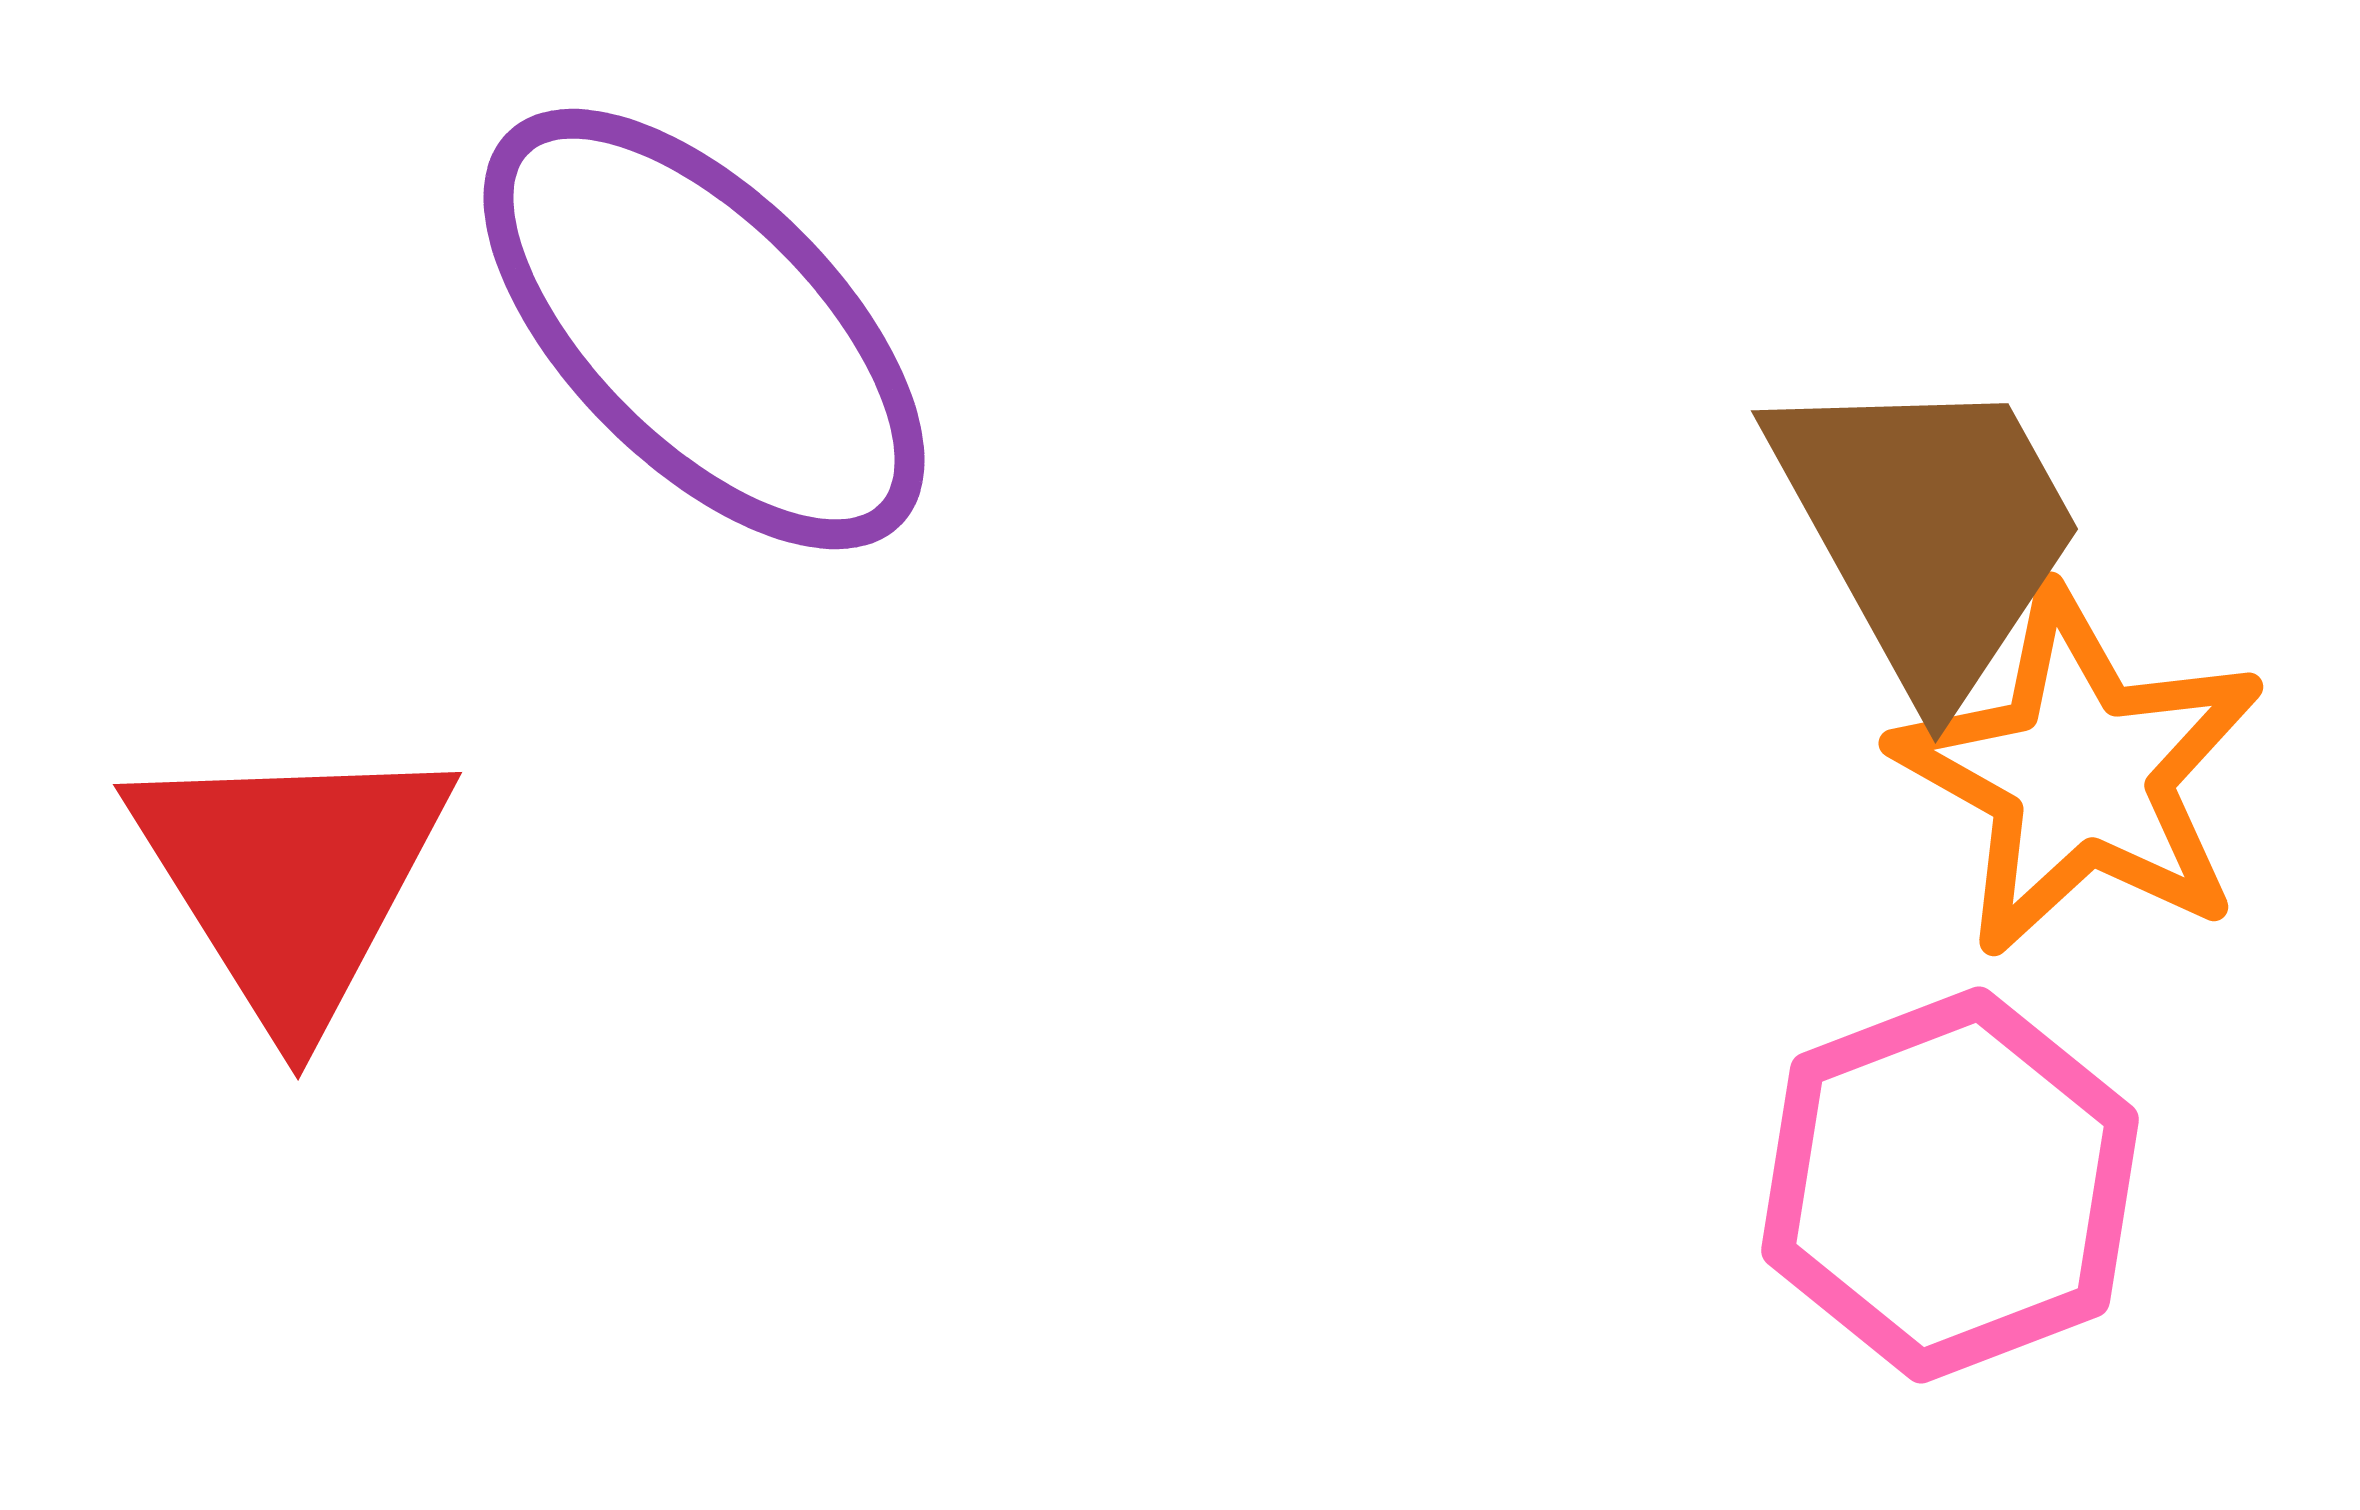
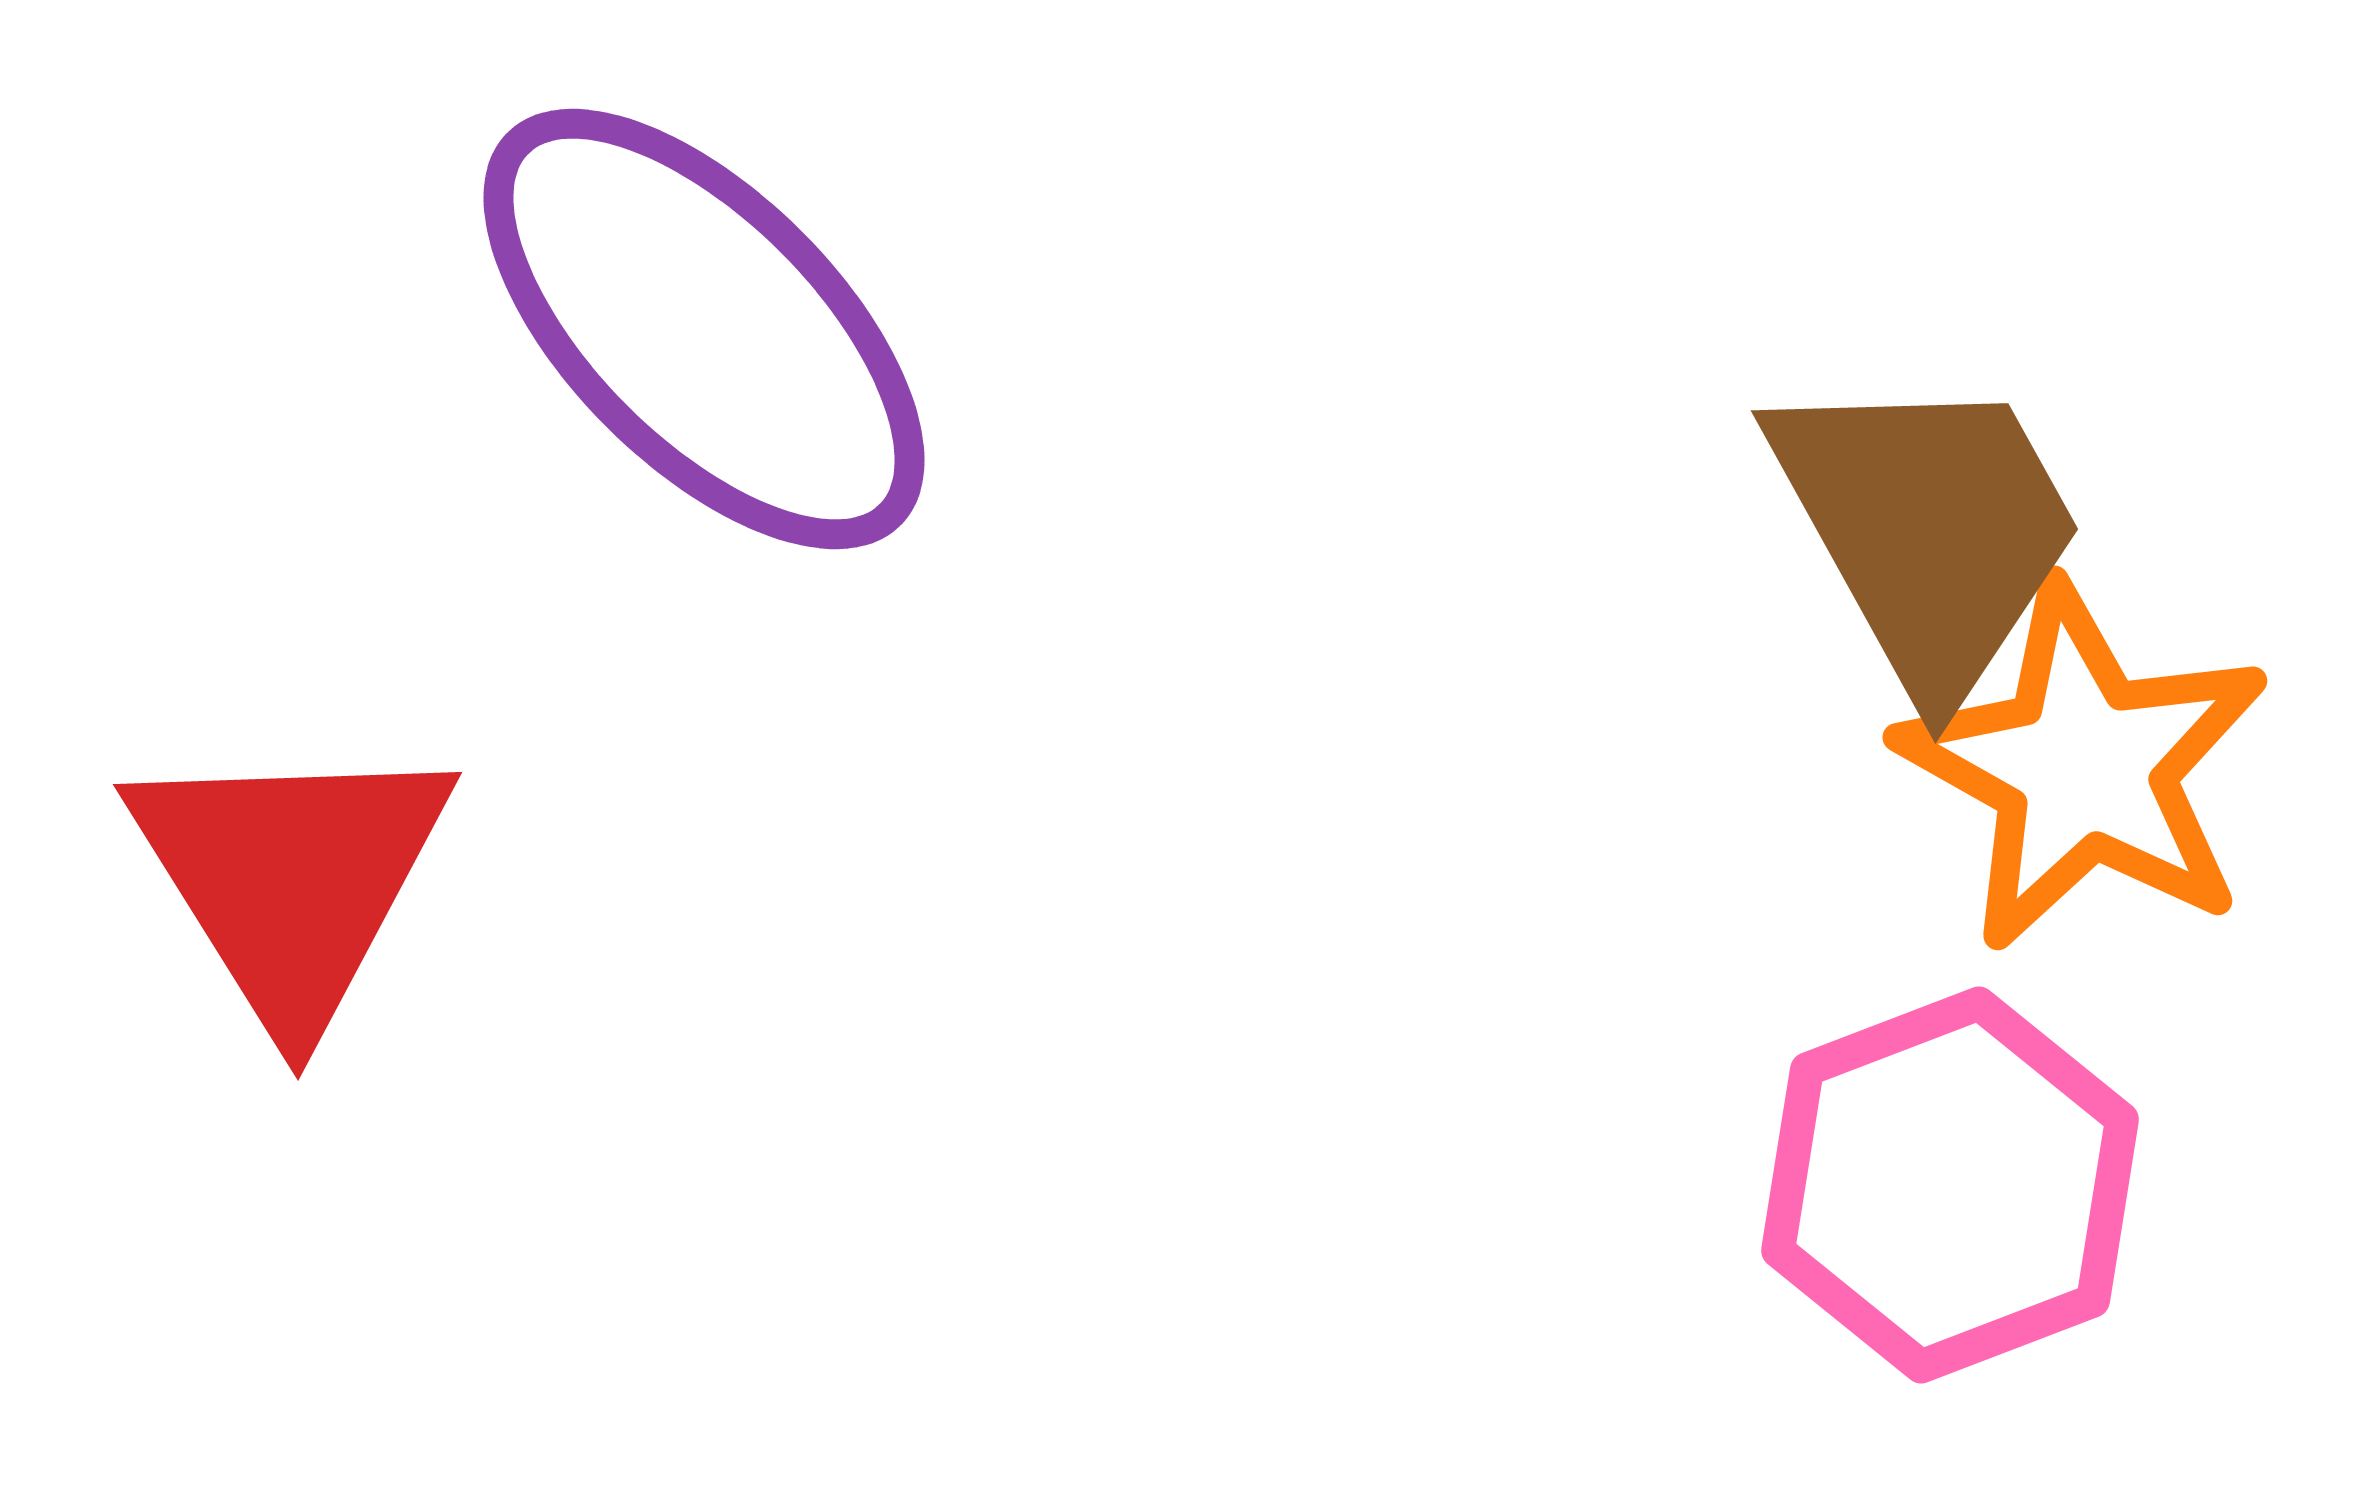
orange star: moved 4 px right, 6 px up
